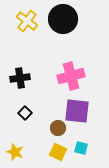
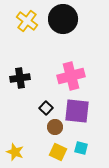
black square: moved 21 px right, 5 px up
brown circle: moved 3 px left, 1 px up
